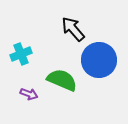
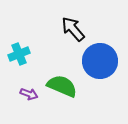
cyan cross: moved 2 px left
blue circle: moved 1 px right, 1 px down
green semicircle: moved 6 px down
